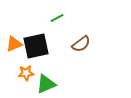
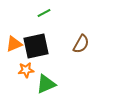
green line: moved 13 px left, 5 px up
brown semicircle: rotated 24 degrees counterclockwise
orange star: moved 3 px up
